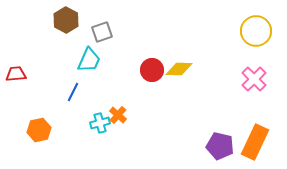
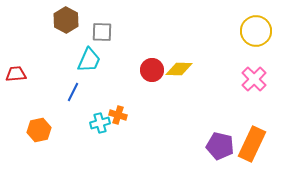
gray square: rotated 20 degrees clockwise
orange cross: rotated 24 degrees counterclockwise
orange rectangle: moved 3 px left, 2 px down
